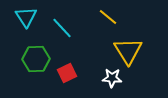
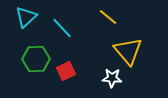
cyan triangle: rotated 20 degrees clockwise
yellow triangle: rotated 8 degrees counterclockwise
red square: moved 1 px left, 2 px up
